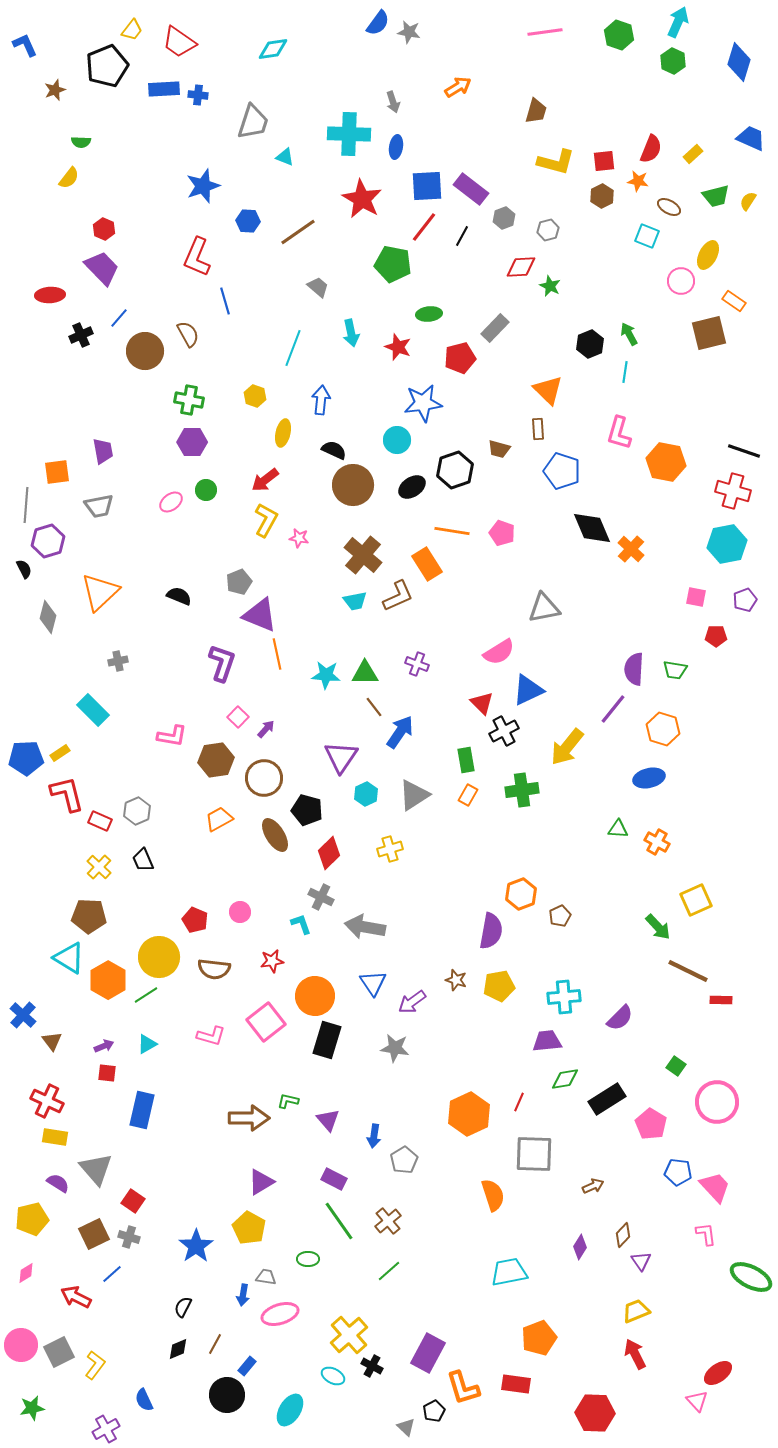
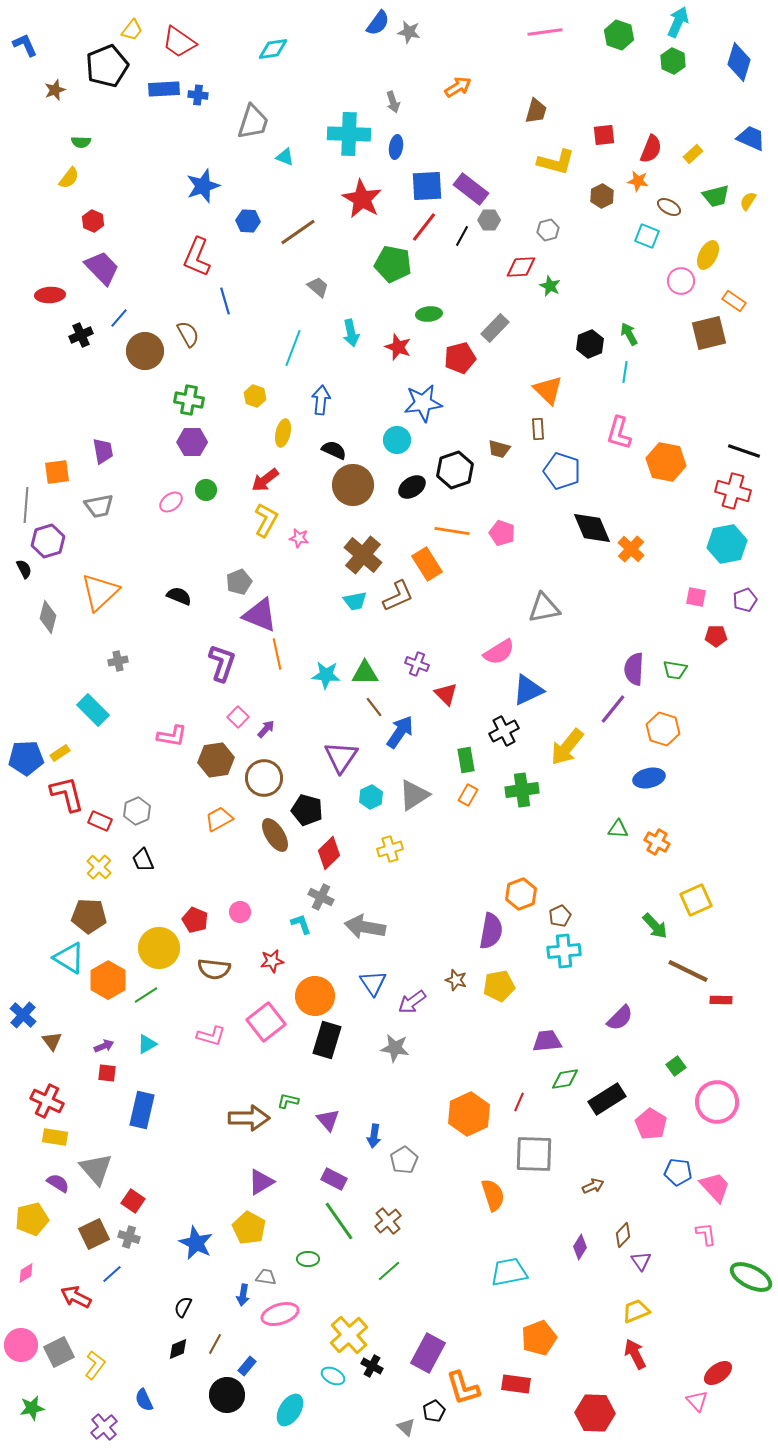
red square at (604, 161): moved 26 px up
gray hexagon at (504, 218): moved 15 px left, 2 px down; rotated 20 degrees clockwise
red hexagon at (104, 229): moved 11 px left, 8 px up
red triangle at (482, 703): moved 36 px left, 9 px up
cyan hexagon at (366, 794): moved 5 px right, 3 px down
green arrow at (658, 927): moved 3 px left, 1 px up
yellow circle at (159, 957): moved 9 px up
cyan cross at (564, 997): moved 46 px up
green square at (676, 1066): rotated 18 degrees clockwise
blue star at (196, 1246): moved 3 px up; rotated 12 degrees counterclockwise
purple cross at (106, 1429): moved 2 px left, 2 px up; rotated 12 degrees counterclockwise
